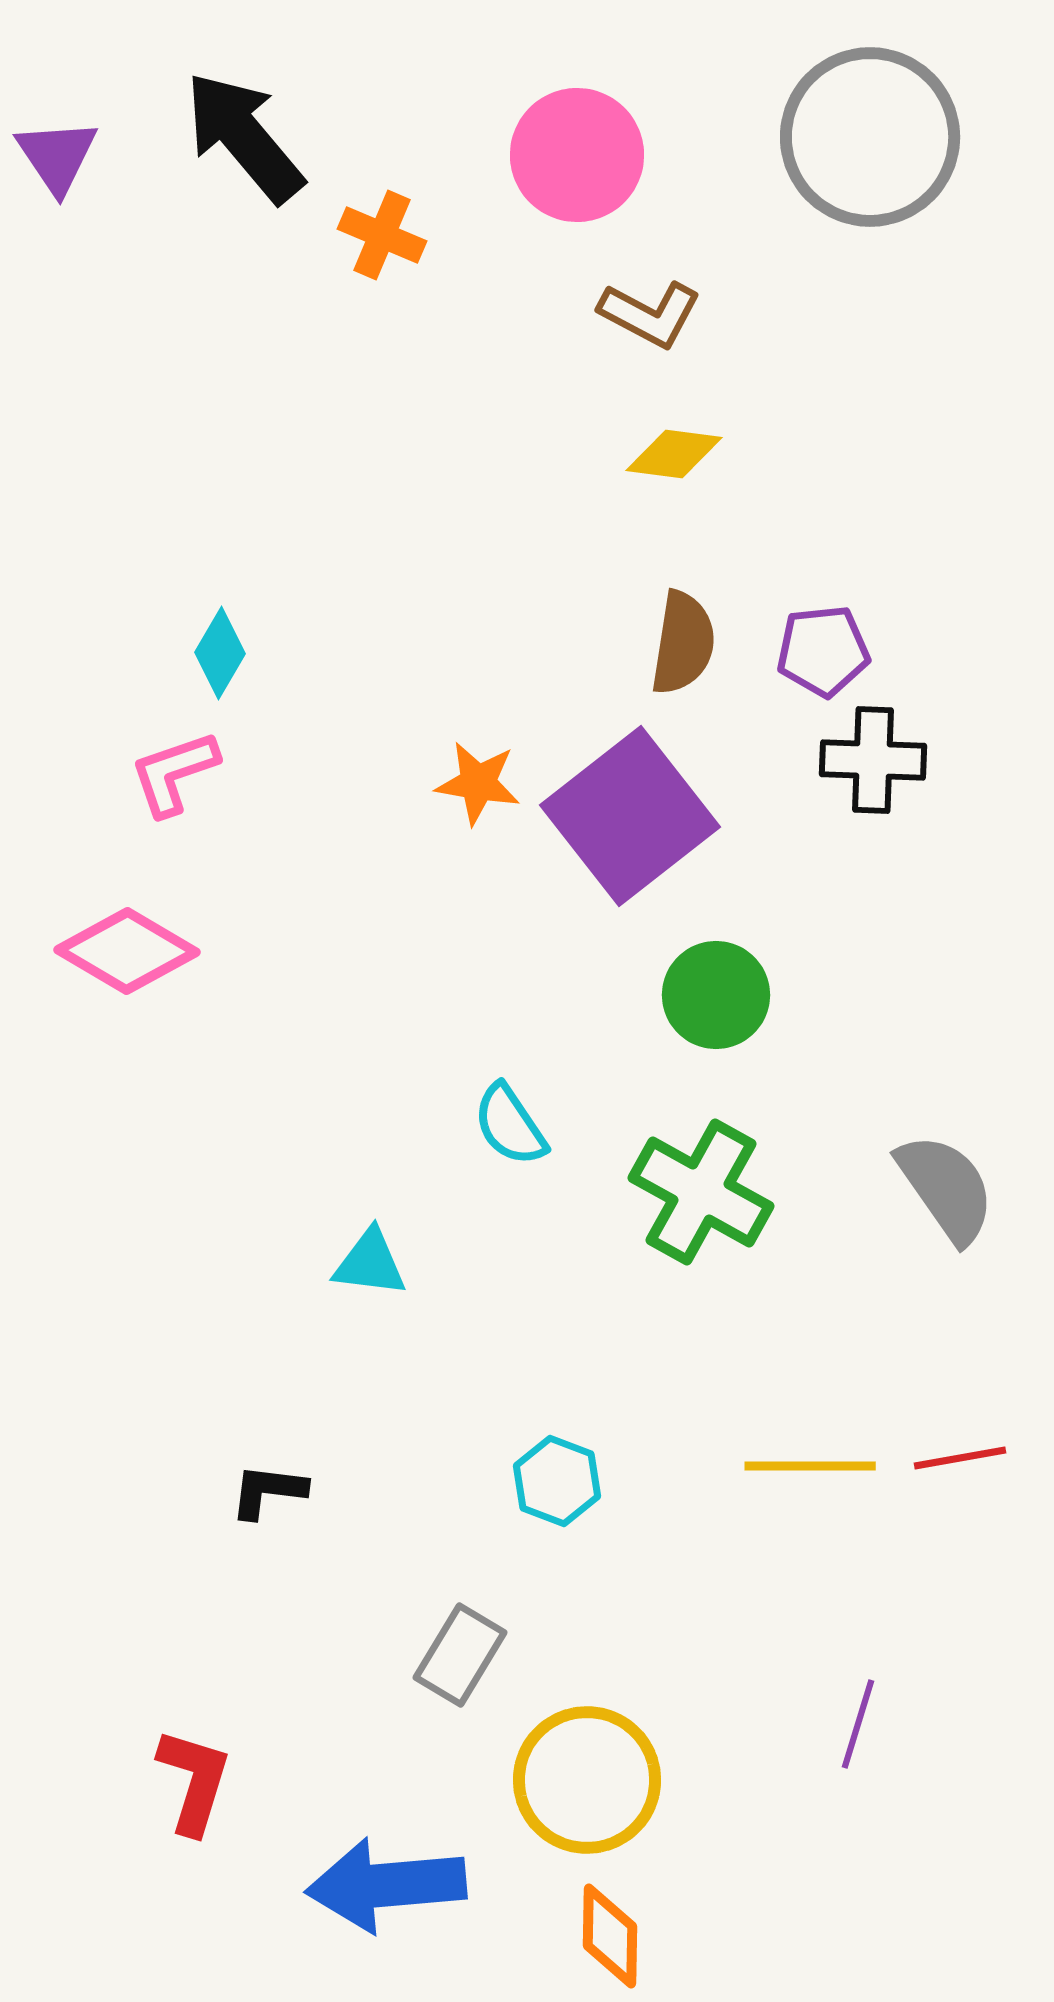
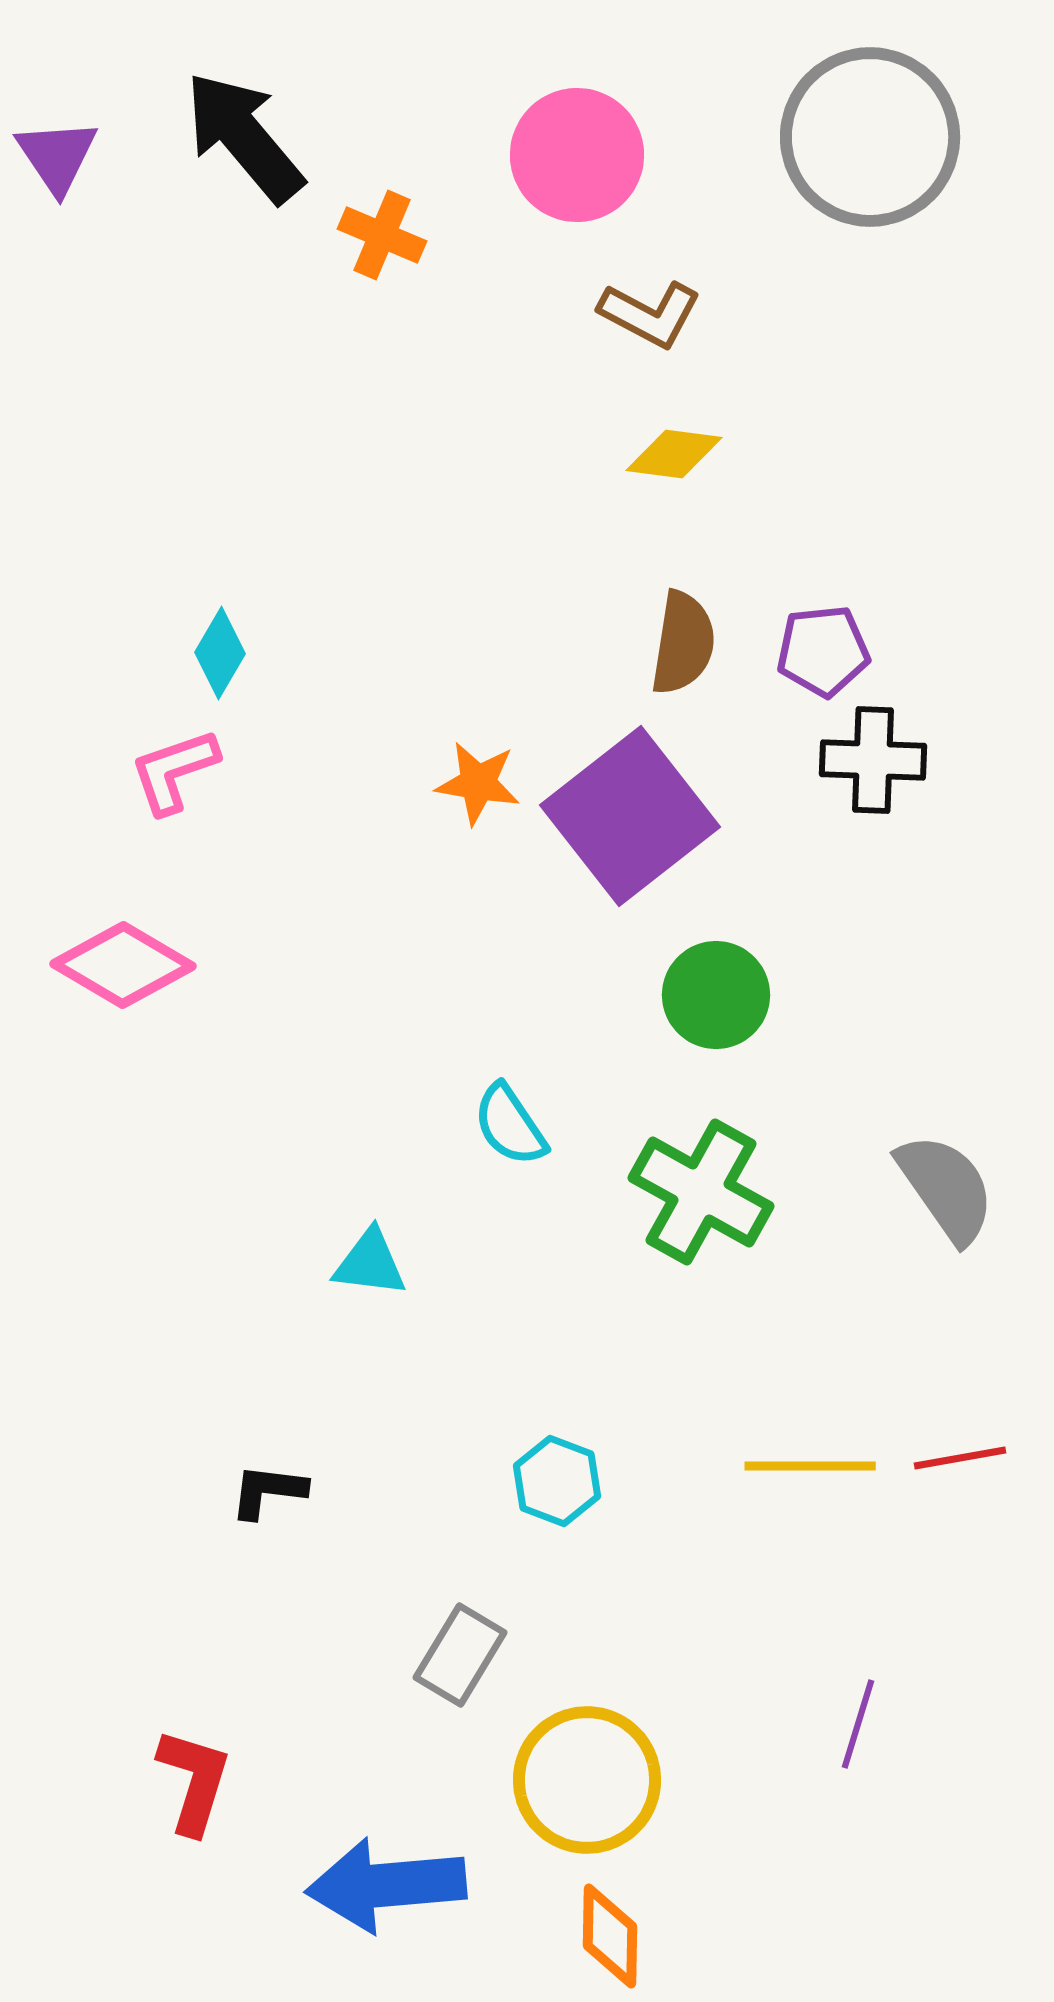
pink L-shape: moved 2 px up
pink diamond: moved 4 px left, 14 px down
